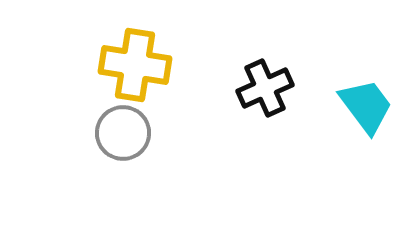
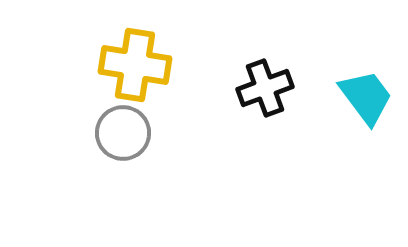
black cross: rotated 4 degrees clockwise
cyan trapezoid: moved 9 px up
